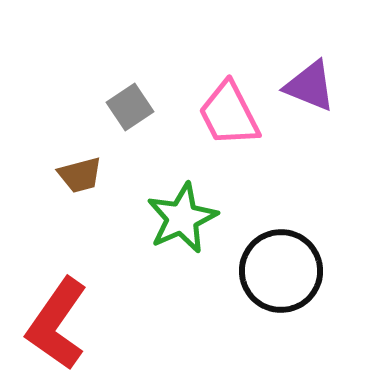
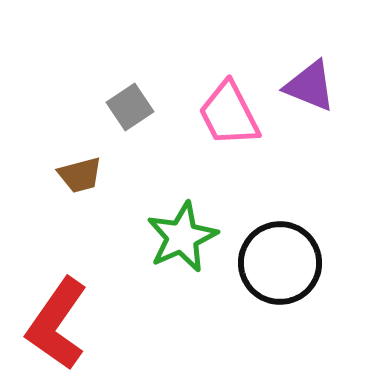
green star: moved 19 px down
black circle: moved 1 px left, 8 px up
